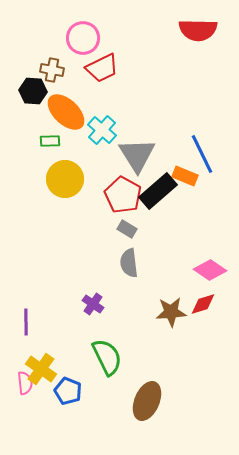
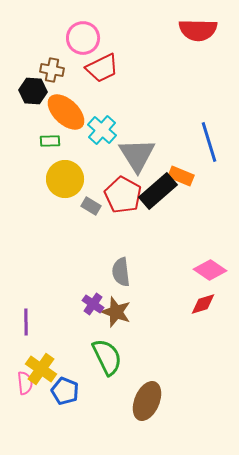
blue line: moved 7 px right, 12 px up; rotated 9 degrees clockwise
orange rectangle: moved 4 px left
gray rectangle: moved 36 px left, 23 px up
gray semicircle: moved 8 px left, 9 px down
brown star: moved 55 px left; rotated 24 degrees clockwise
blue pentagon: moved 3 px left
